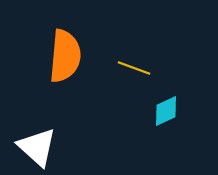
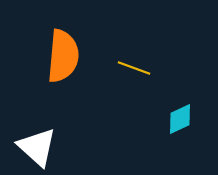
orange semicircle: moved 2 px left
cyan diamond: moved 14 px right, 8 px down
